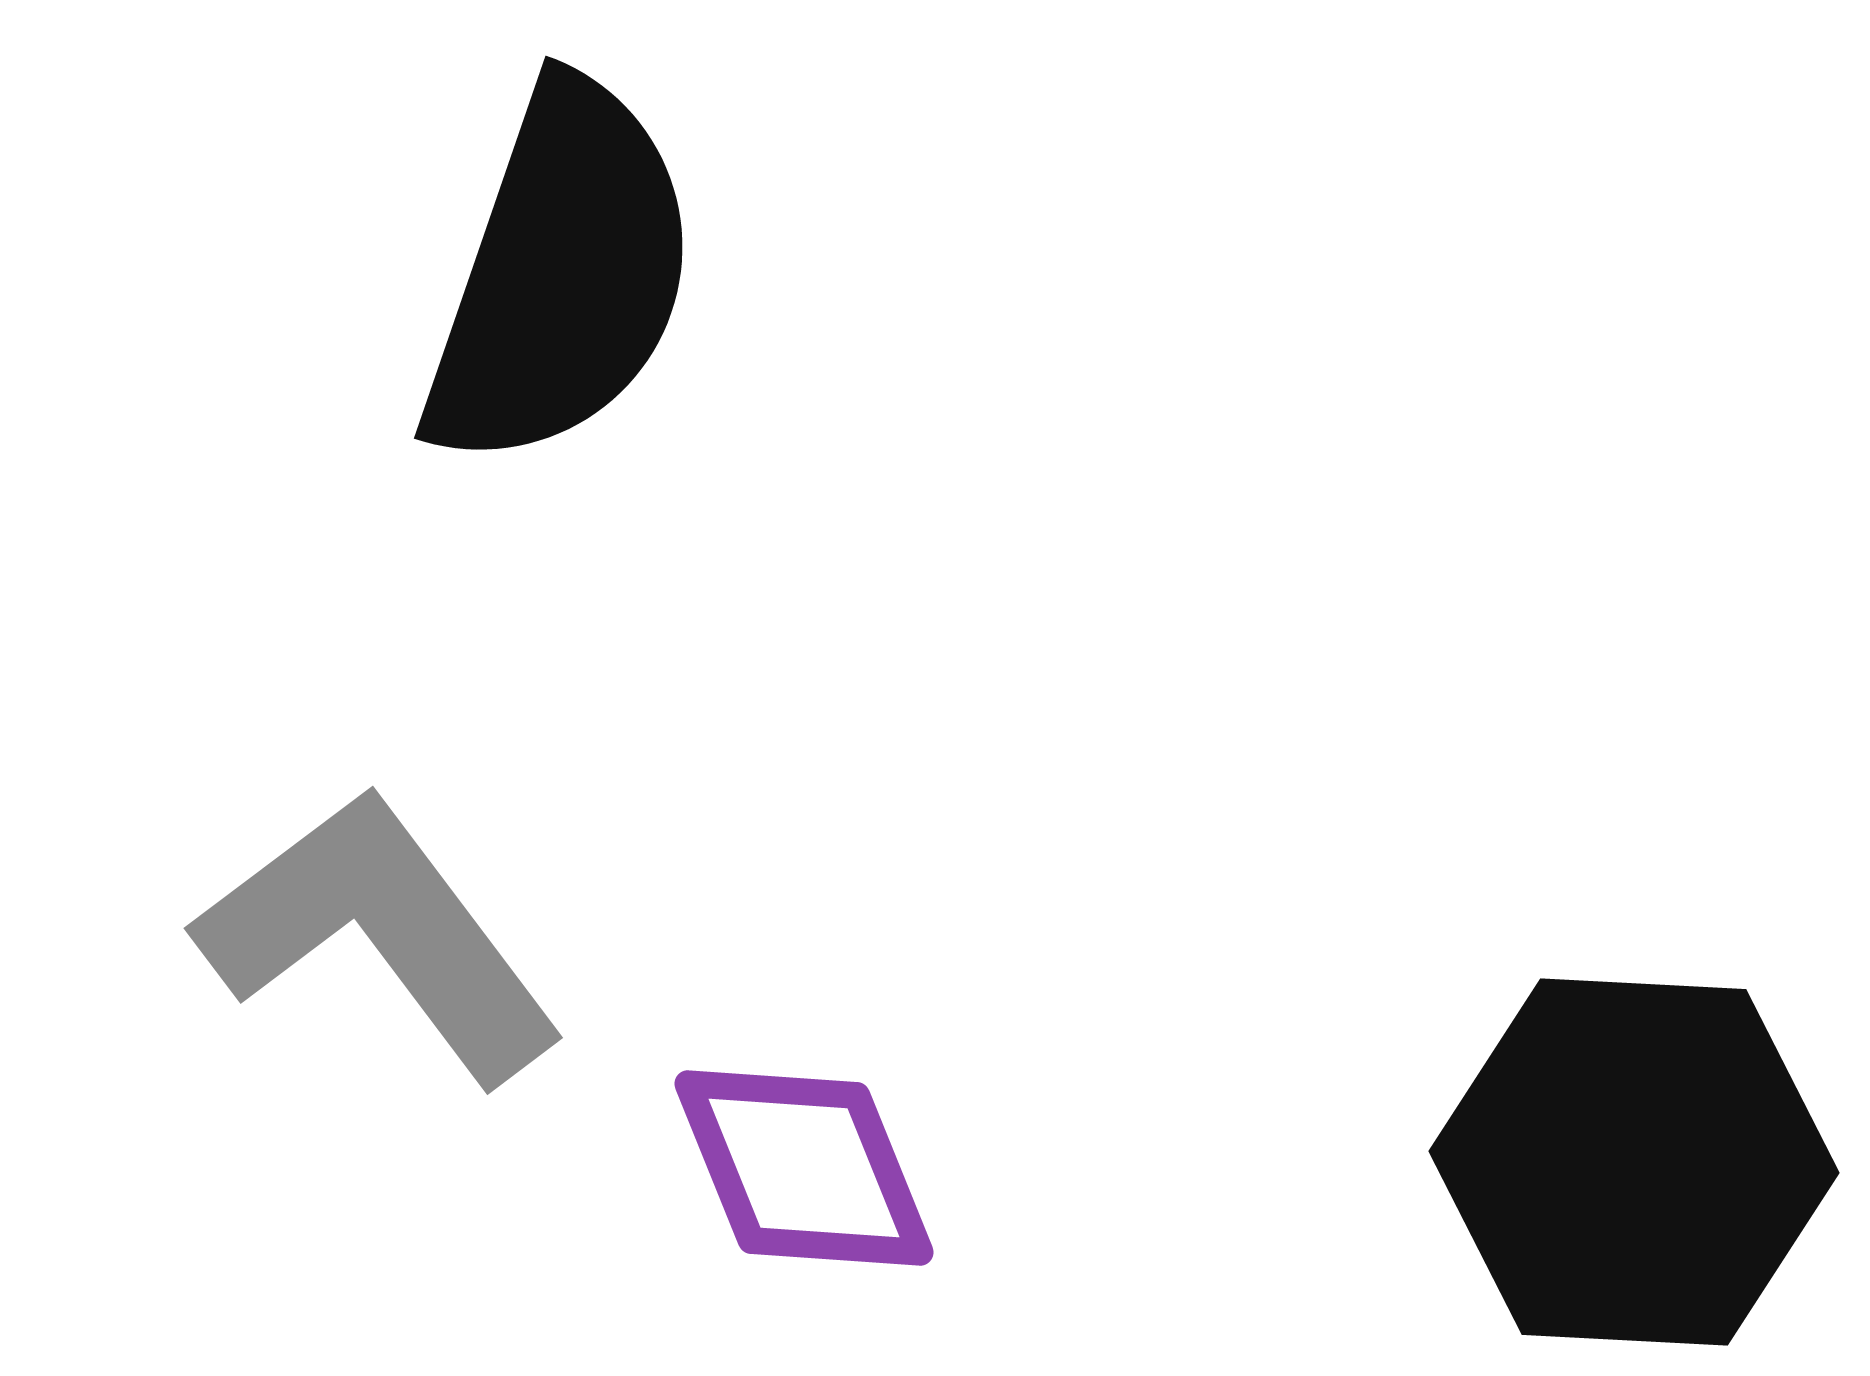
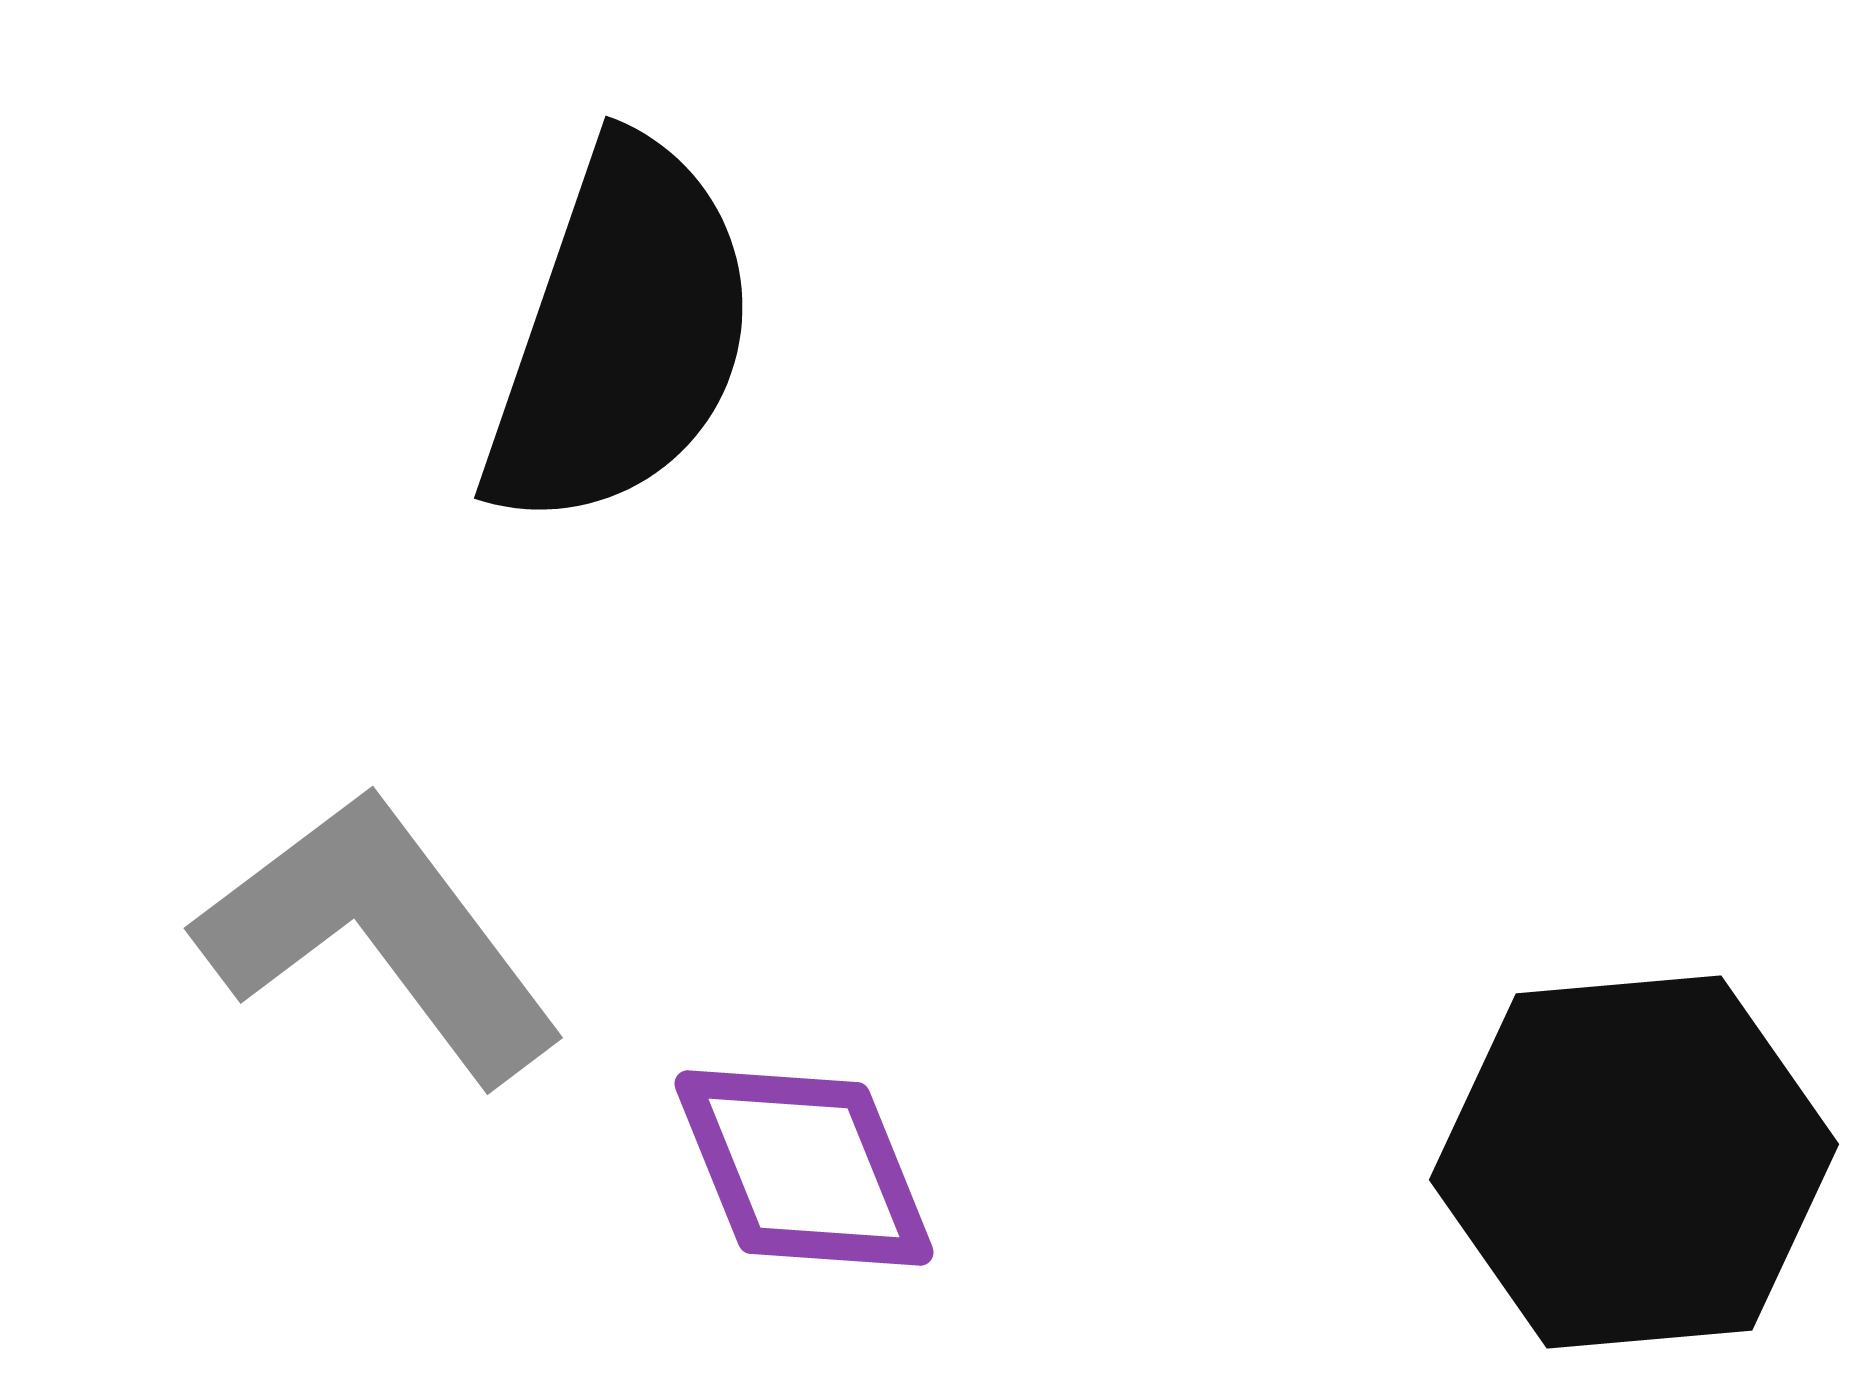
black semicircle: moved 60 px right, 60 px down
black hexagon: rotated 8 degrees counterclockwise
